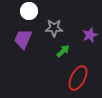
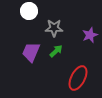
purple trapezoid: moved 8 px right, 13 px down
green arrow: moved 7 px left
